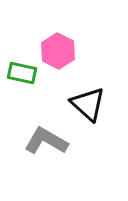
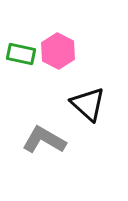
green rectangle: moved 1 px left, 19 px up
gray L-shape: moved 2 px left, 1 px up
